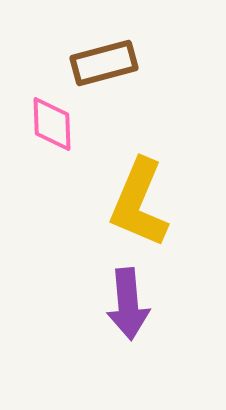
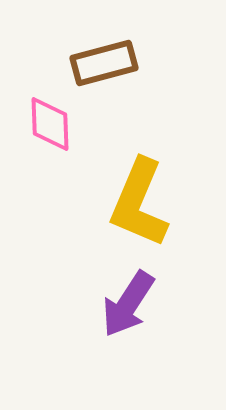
pink diamond: moved 2 px left
purple arrow: rotated 38 degrees clockwise
